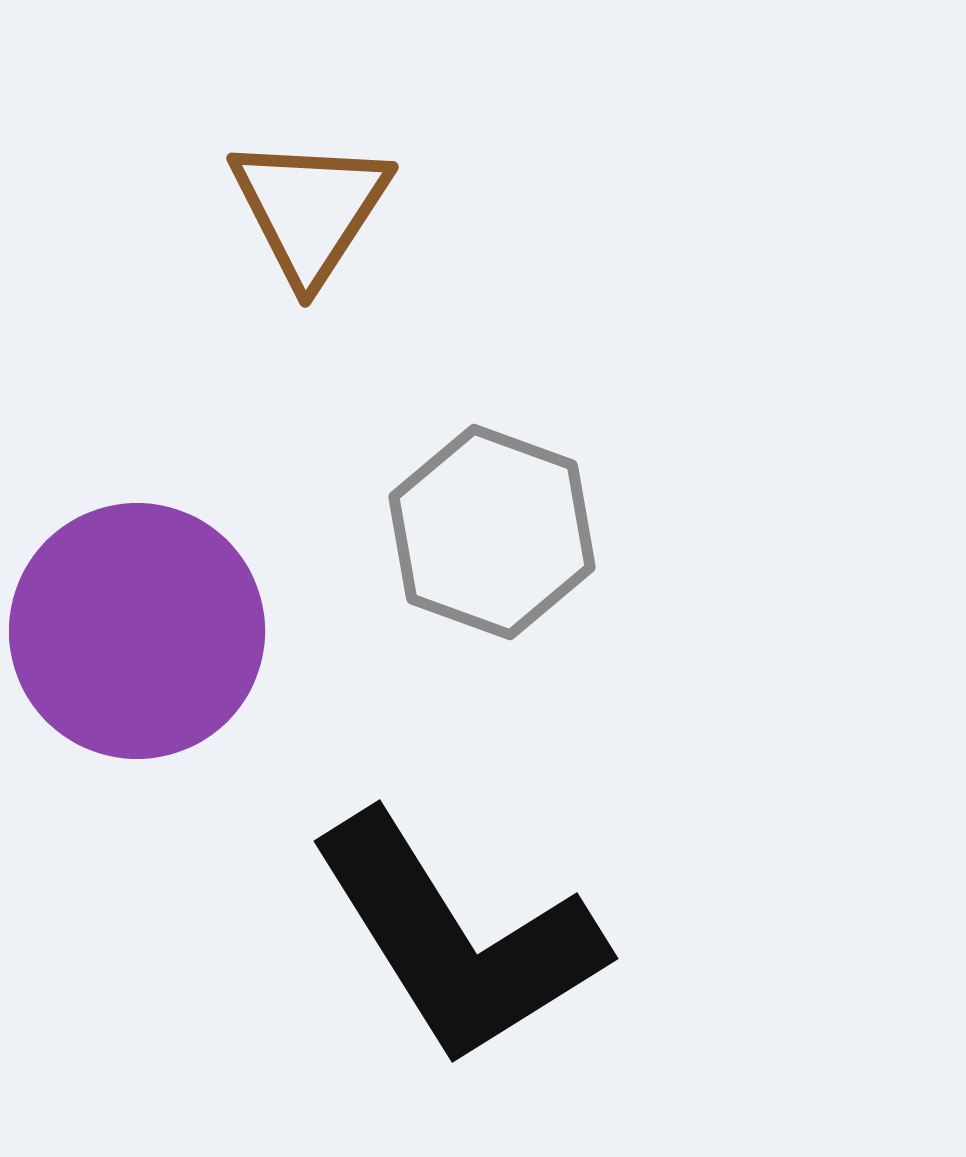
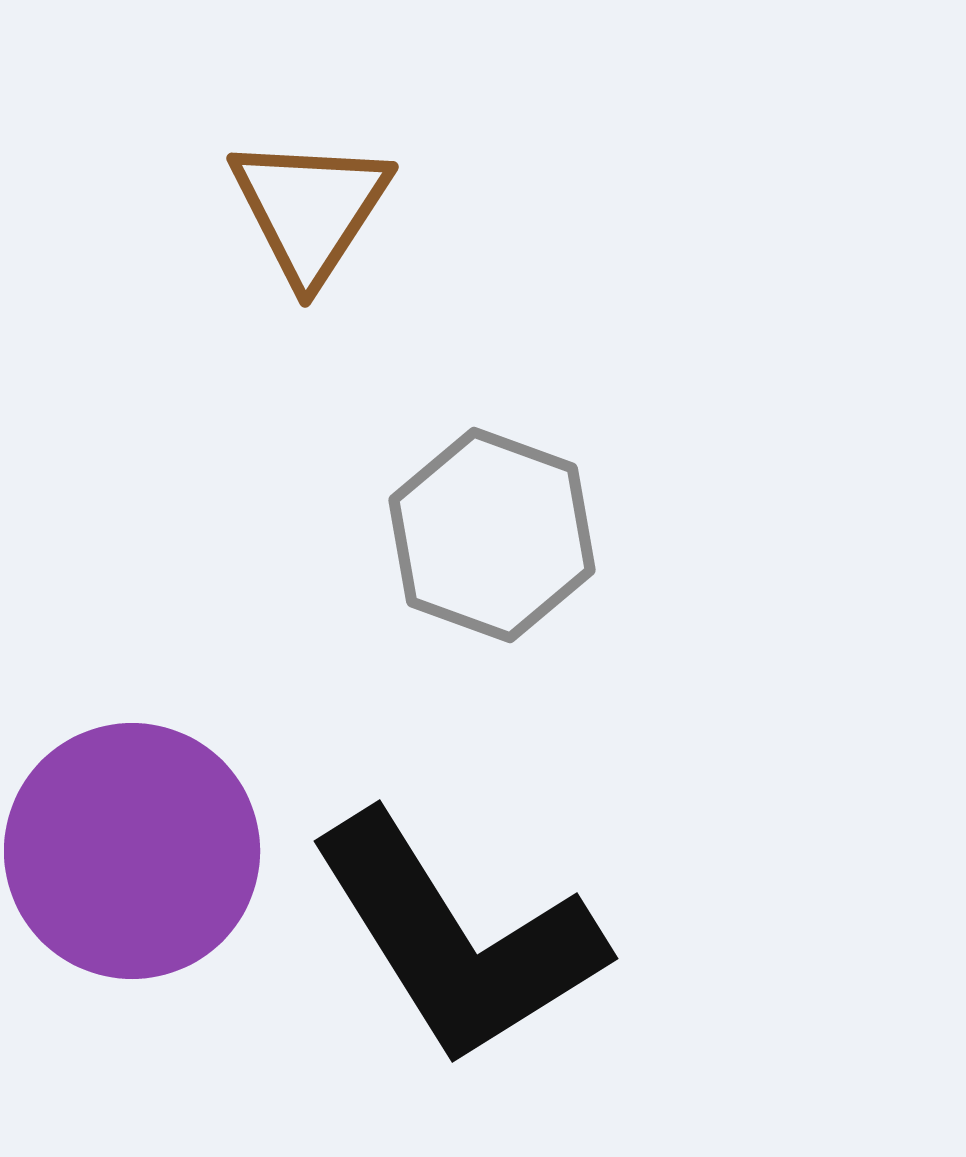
gray hexagon: moved 3 px down
purple circle: moved 5 px left, 220 px down
